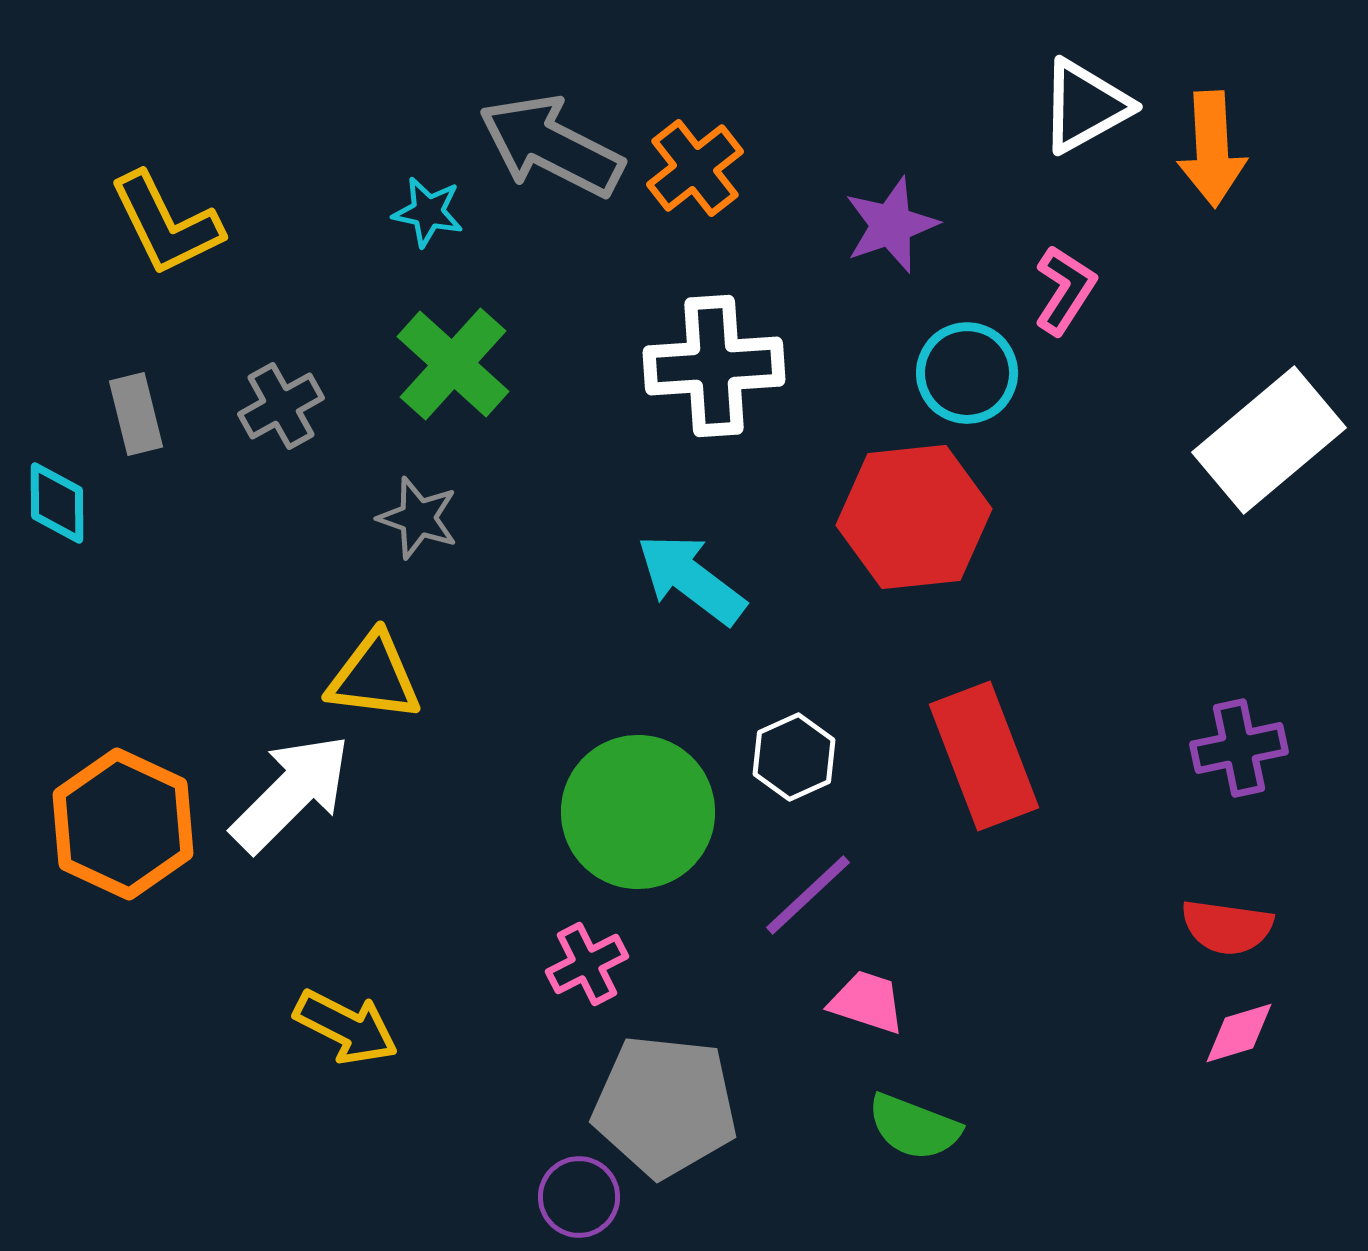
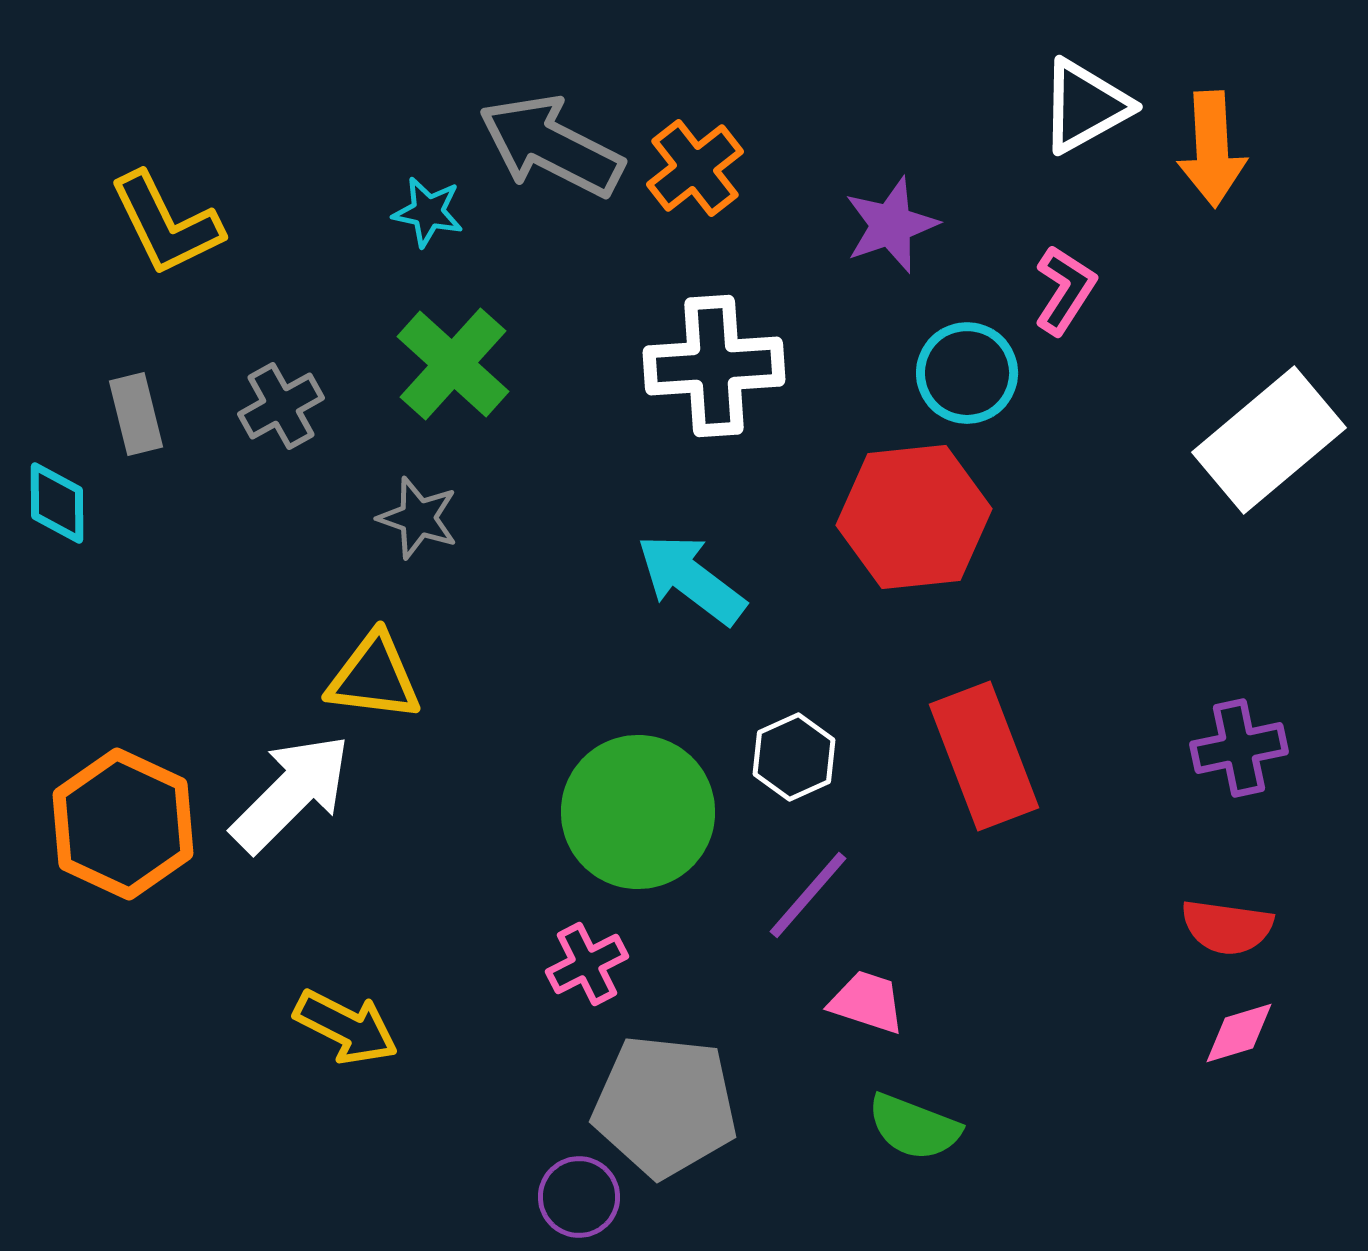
purple line: rotated 6 degrees counterclockwise
